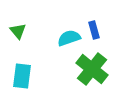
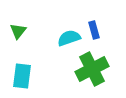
green triangle: rotated 18 degrees clockwise
green cross: rotated 24 degrees clockwise
